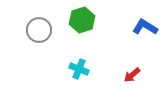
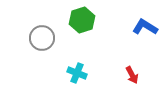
gray circle: moved 3 px right, 8 px down
cyan cross: moved 2 px left, 4 px down
red arrow: rotated 78 degrees counterclockwise
